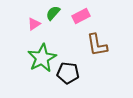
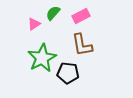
brown L-shape: moved 15 px left
